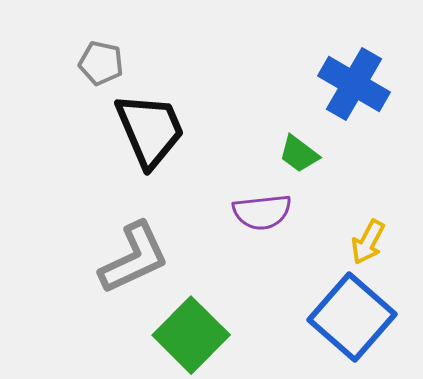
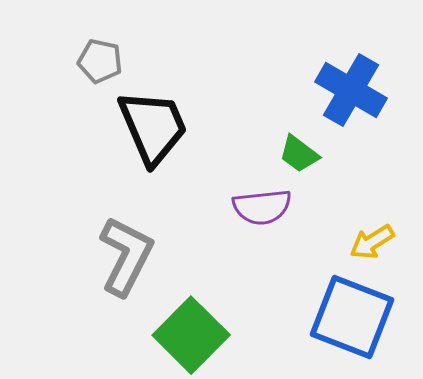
gray pentagon: moved 1 px left, 2 px up
blue cross: moved 3 px left, 6 px down
black trapezoid: moved 3 px right, 3 px up
purple semicircle: moved 5 px up
yellow arrow: moved 4 px right; rotated 30 degrees clockwise
gray L-shape: moved 8 px left, 2 px up; rotated 38 degrees counterclockwise
blue square: rotated 20 degrees counterclockwise
